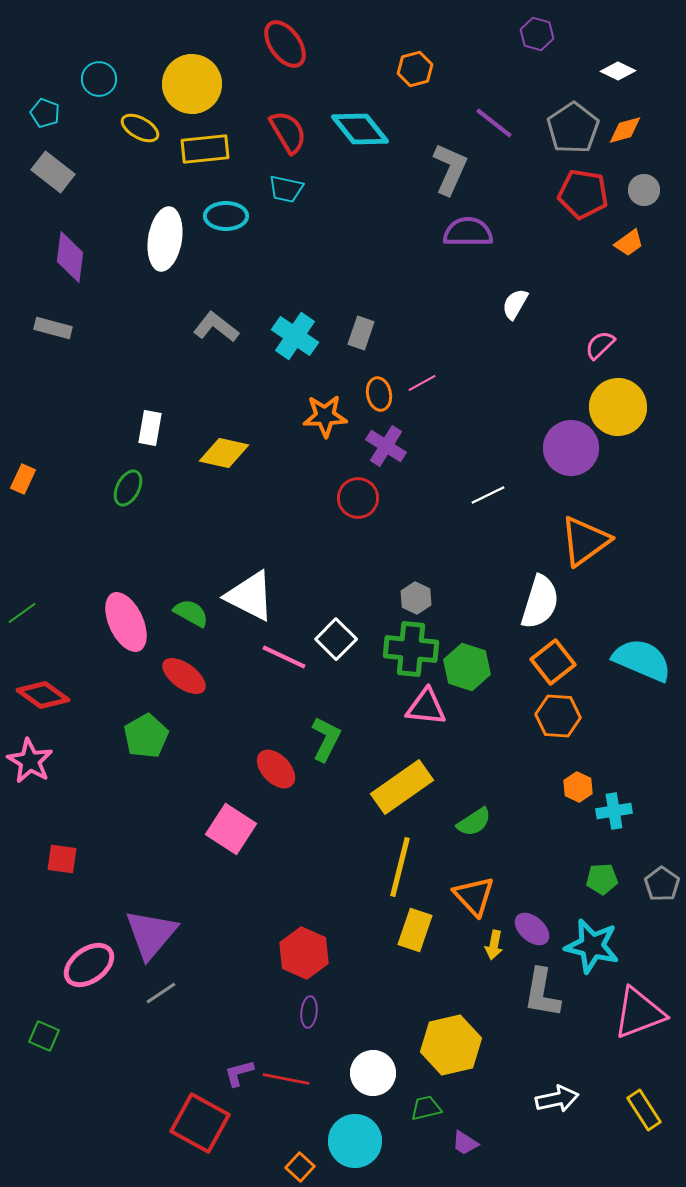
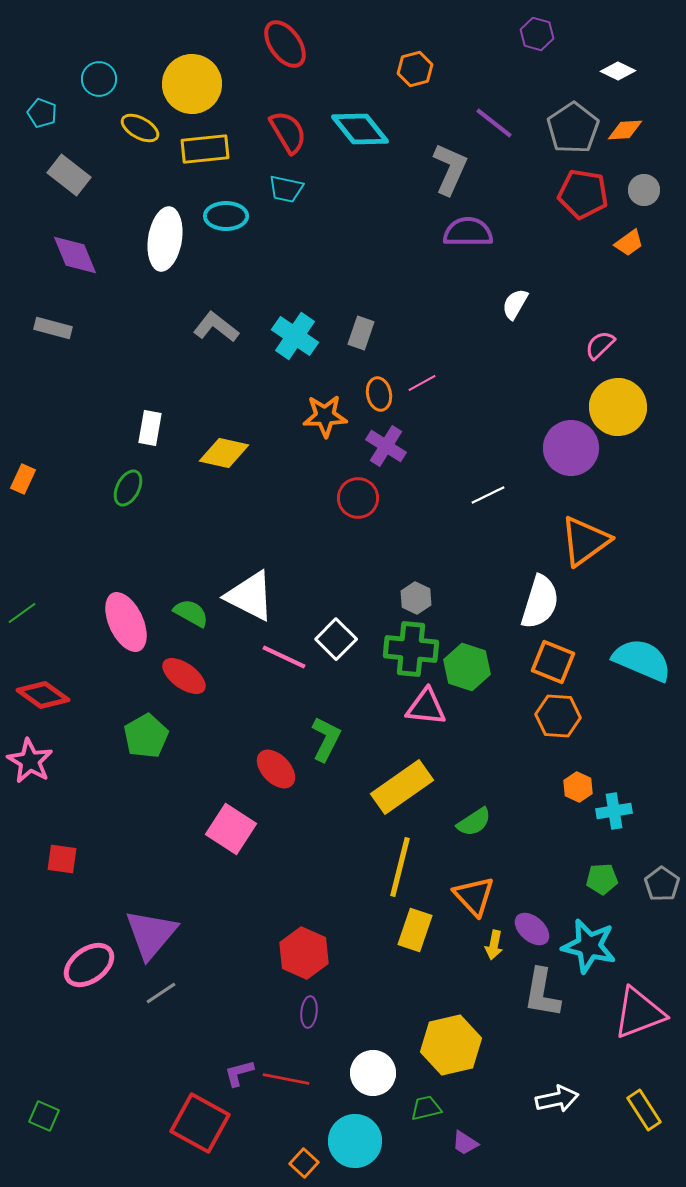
cyan pentagon at (45, 113): moved 3 px left
orange diamond at (625, 130): rotated 12 degrees clockwise
gray rectangle at (53, 172): moved 16 px right, 3 px down
purple diamond at (70, 257): moved 5 px right, 2 px up; rotated 30 degrees counterclockwise
orange square at (553, 662): rotated 30 degrees counterclockwise
cyan star at (592, 946): moved 3 px left
green square at (44, 1036): moved 80 px down
orange square at (300, 1167): moved 4 px right, 4 px up
